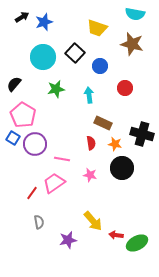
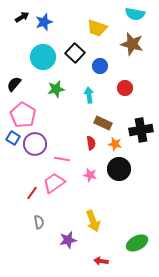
black cross: moved 1 px left, 4 px up; rotated 25 degrees counterclockwise
black circle: moved 3 px left, 1 px down
yellow arrow: rotated 20 degrees clockwise
red arrow: moved 15 px left, 26 px down
